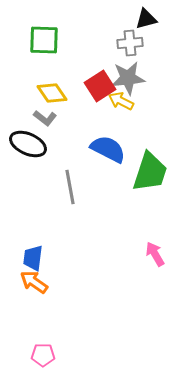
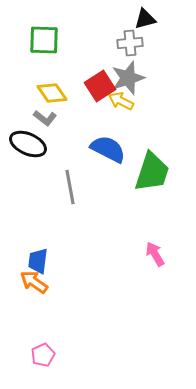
black triangle: moved 1 px left
gray star: rotated 12 degrees counterclockwise
green trapezoid: moved 2 px right
blue trapezoid: moved 5 px right, 3 px down
pink pentagon: rotated 25 degrees counterclockwise
